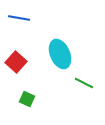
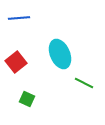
blue line: rotated 15 degrees counterclockwise
red square: rotated 10 degrees clockwise
